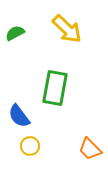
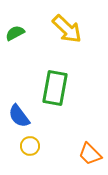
orange trapezoid: moved 5 px down
